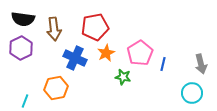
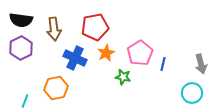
black semicircle: moved 2 px left, 1 px down
